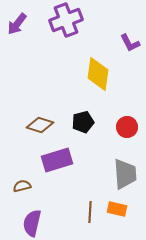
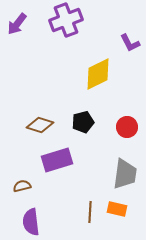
yellow diamond: rotated 56 degrees clockwise
gray trapezoid: rotated 12 degrees clockwise
purple semicircle: moved 1 px left, 1 px up; rotated 20 degrees counterclockwise
